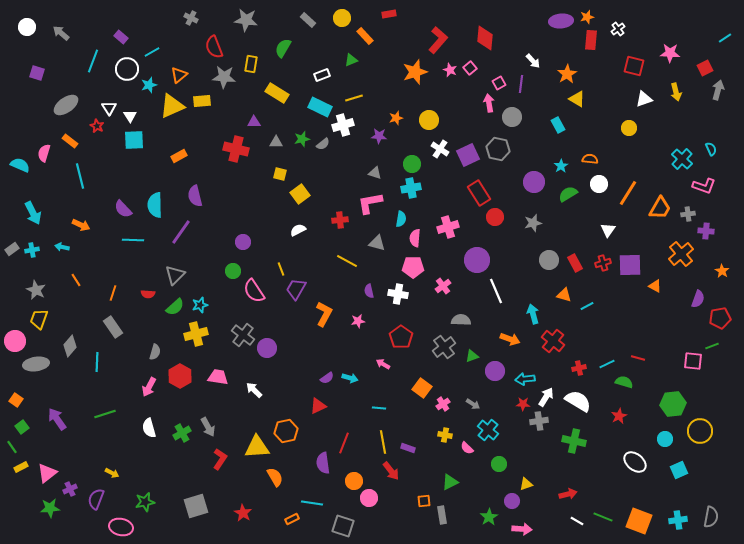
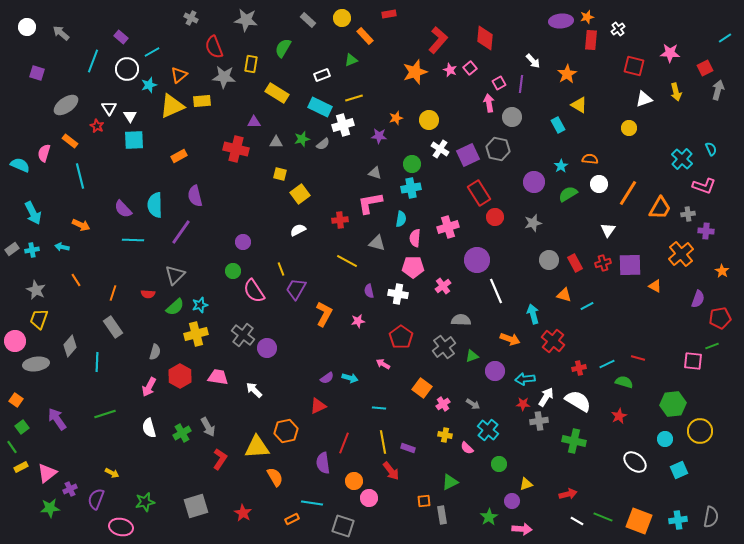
yellow triangle at (577, 99): moved 2 px right, 6 px down
